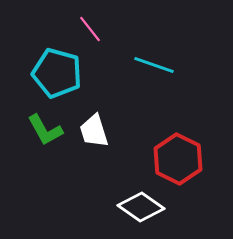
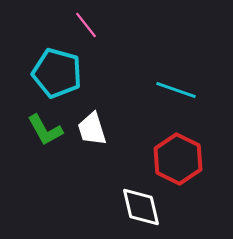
pink line: moved 4 px left, 4 px up
cyan line: moved 22 px right, 25 px down
white trapezoid: moved 2 px left, 2 px up
white diamond: rotated 42 degrees clockwise
